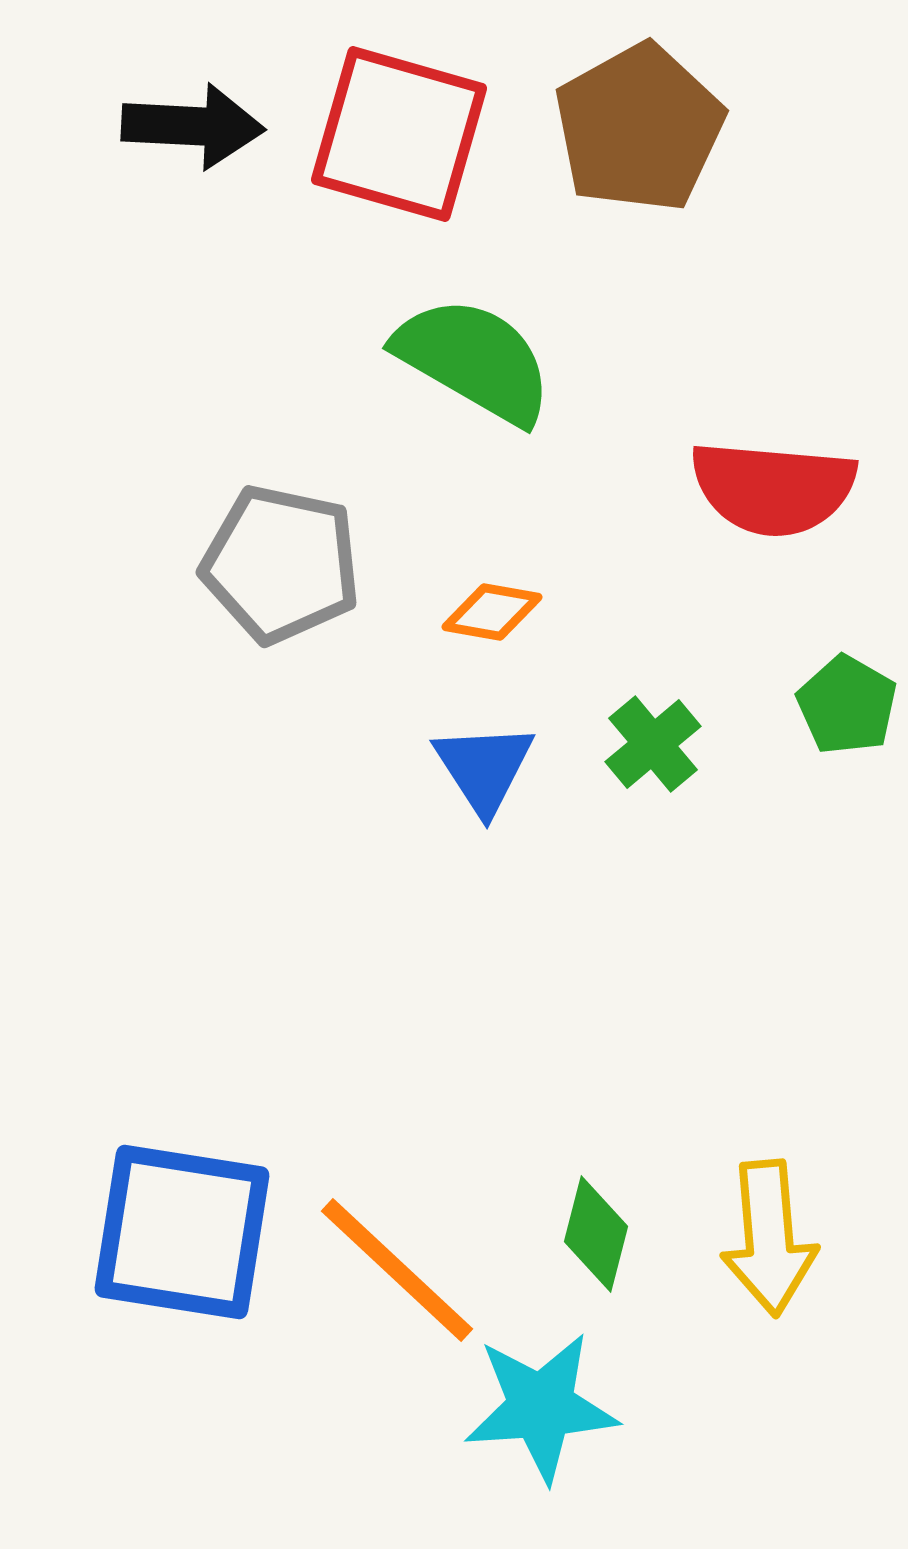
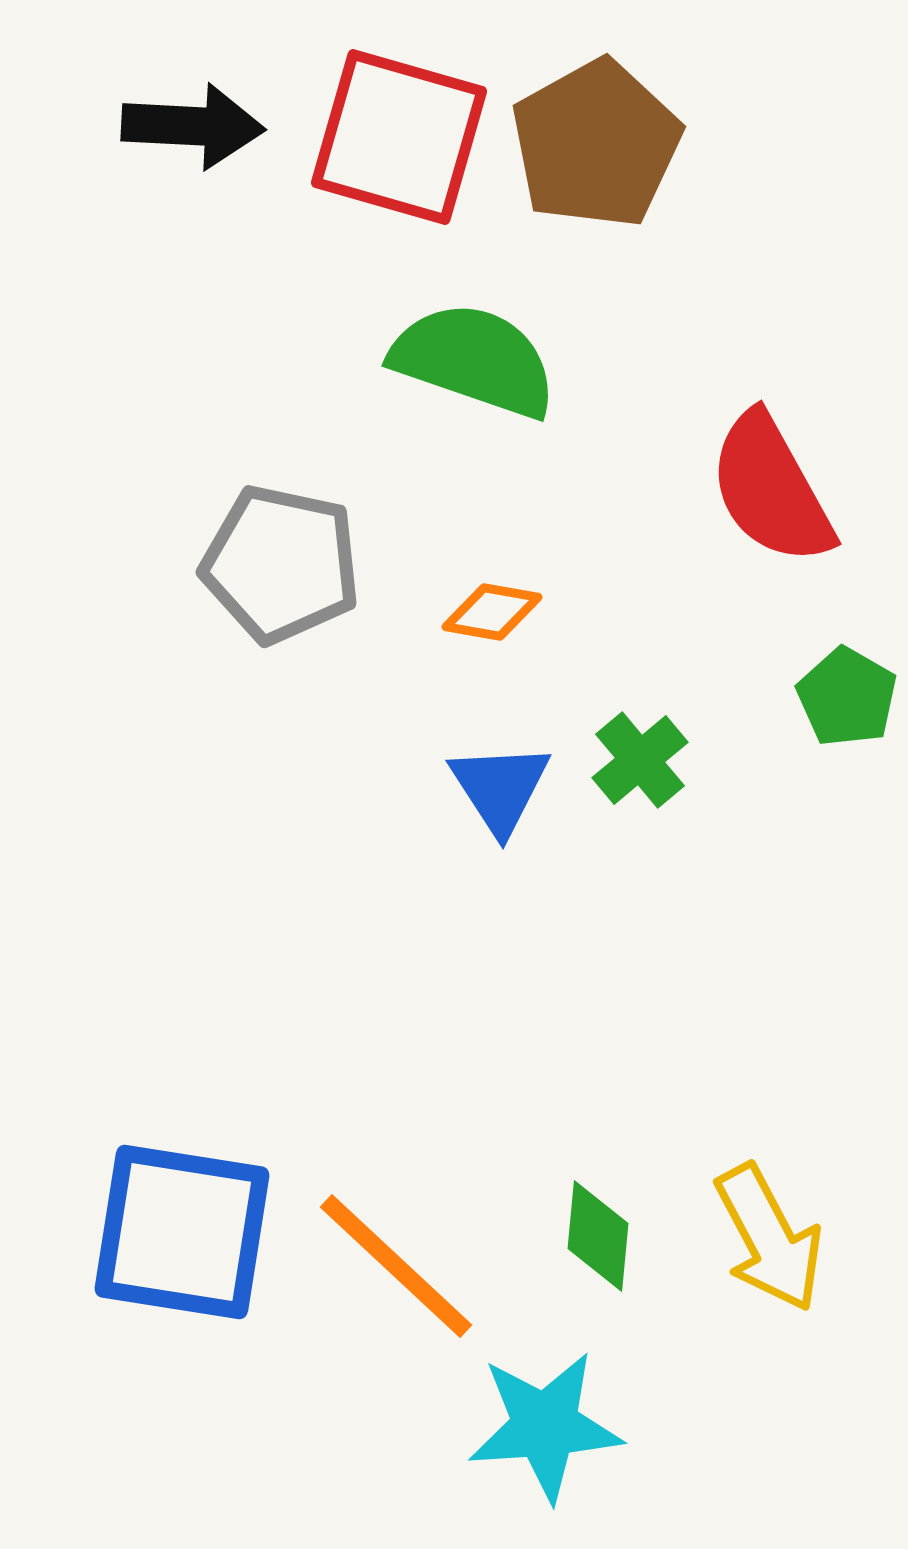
brown pentagon: moved 43 px left, 16 px down
red square: moved 3 px down
green semicircle: rotated 11 degrees counterclockwise
red semicircle: moved 2 px left, 1 px down; rotated 56 degrees clockwise
green pentagon: moved 8 px up
green cross: moved 13 px left, 16 px down
blue triangle: moved 16 px right, 20 px down
green diamond: moved 2 px right, 2 px down; rotated 9 degrees counterclockwise
yellow arrow: rotated 23 degrees counterclockwise
orange line: moved 1 px left, 4 px up
cyan star: moved 4 px right, 19 px down
